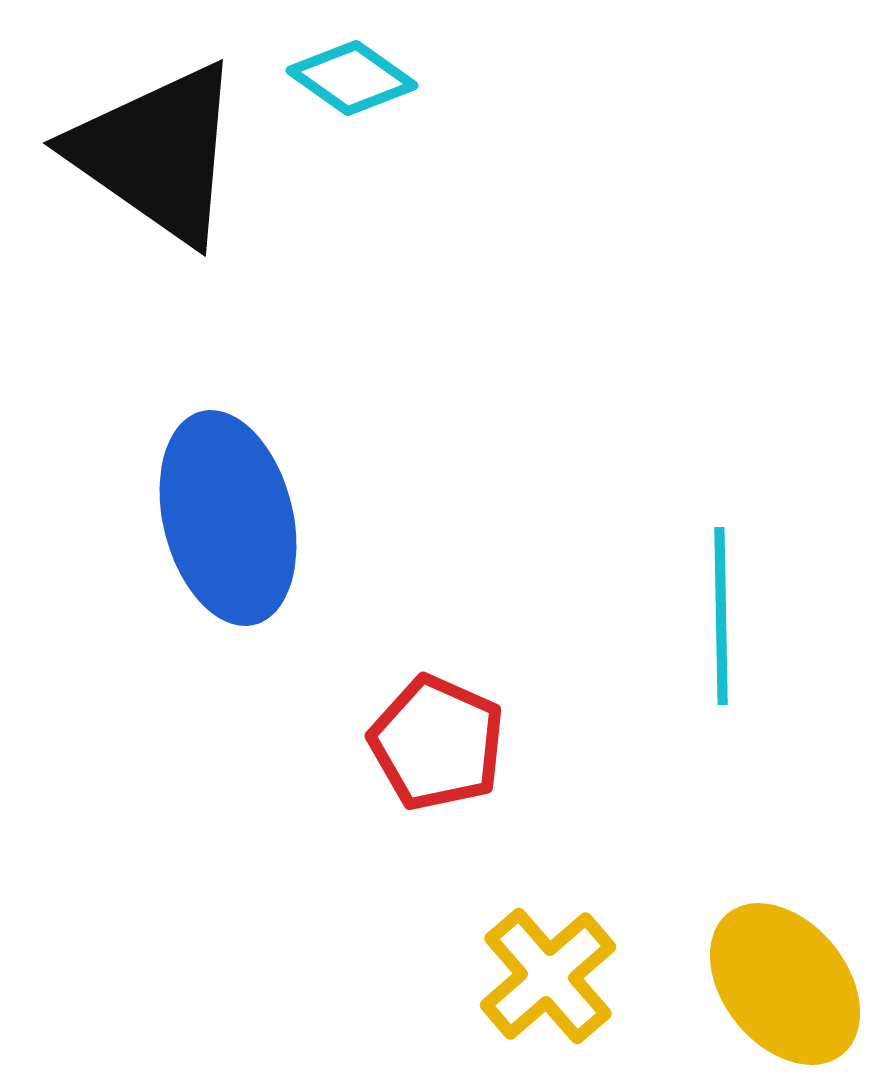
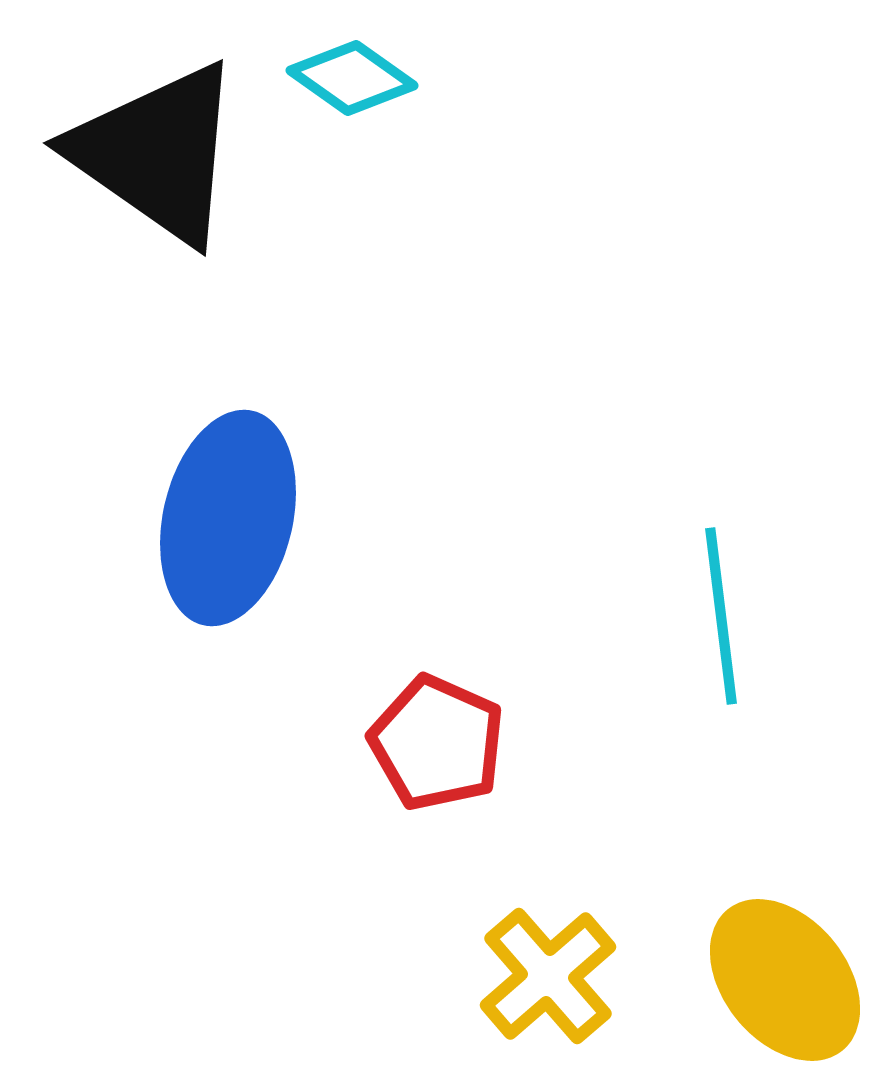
blue ellipse: rotated 27 degrees clockwise
cyan line: rotated 6 degrees counterclockwise
yellow ellipse: moved 4 px up
